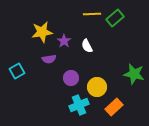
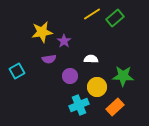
yellow line: rotated 30 degrees counterclockwise
white semicircle: moved 4 px right, 13 px down; rotated 120 degrees clockwise
green star: moved 11 px left, 2 px down; rotated 10 degrees counterclockwise
purple circle: moved 1 px left, 2 px up
orange rectangle: moved 1 px right
